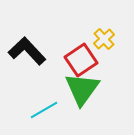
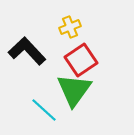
yellow cross: moved 34 px left, 12 px up; rotated 20 degrees clockwise
green triangle: moved 8 px left, 1 px down
cyan line: rotated 72 degrees clockwise
